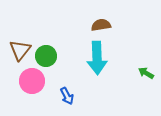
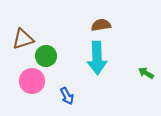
brown triangle: moved 3 px right, 11 px up; rotated 35 degrees clockwise
